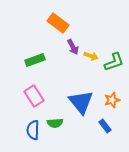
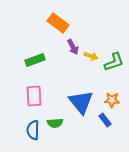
pink rectangle: rotated 30 degrees clockwise
orange star: rotated 21 degrees clockwise
blue rectangle: moved 6 px up
